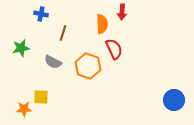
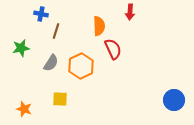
red arrow: moved 8 px right
orange semicircle: moved 3 px left, 2 px down
brown line: moved 7 px left, 2 px up
red semicircle: moved 1 px left
gray semicircle: moved 2 px left, 1 px down; rotated 84 degrees counterclockwise
orange hexagon: moved 7 px left; rotated 15 degrees clockwise
yellow square: moved 19 px right, 2 px down
orange star: rotated 21 degrees clockwise
